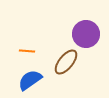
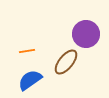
orange line: rotated 14 degrees counterclockwise
